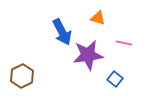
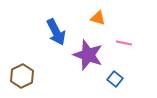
blue arrow: moved 6 px left
purple star: rotated 28 degrees clockwise
